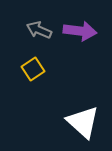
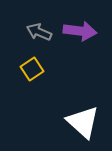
gray arrow: moved 2 px down
yellow square: moved 1 px left
